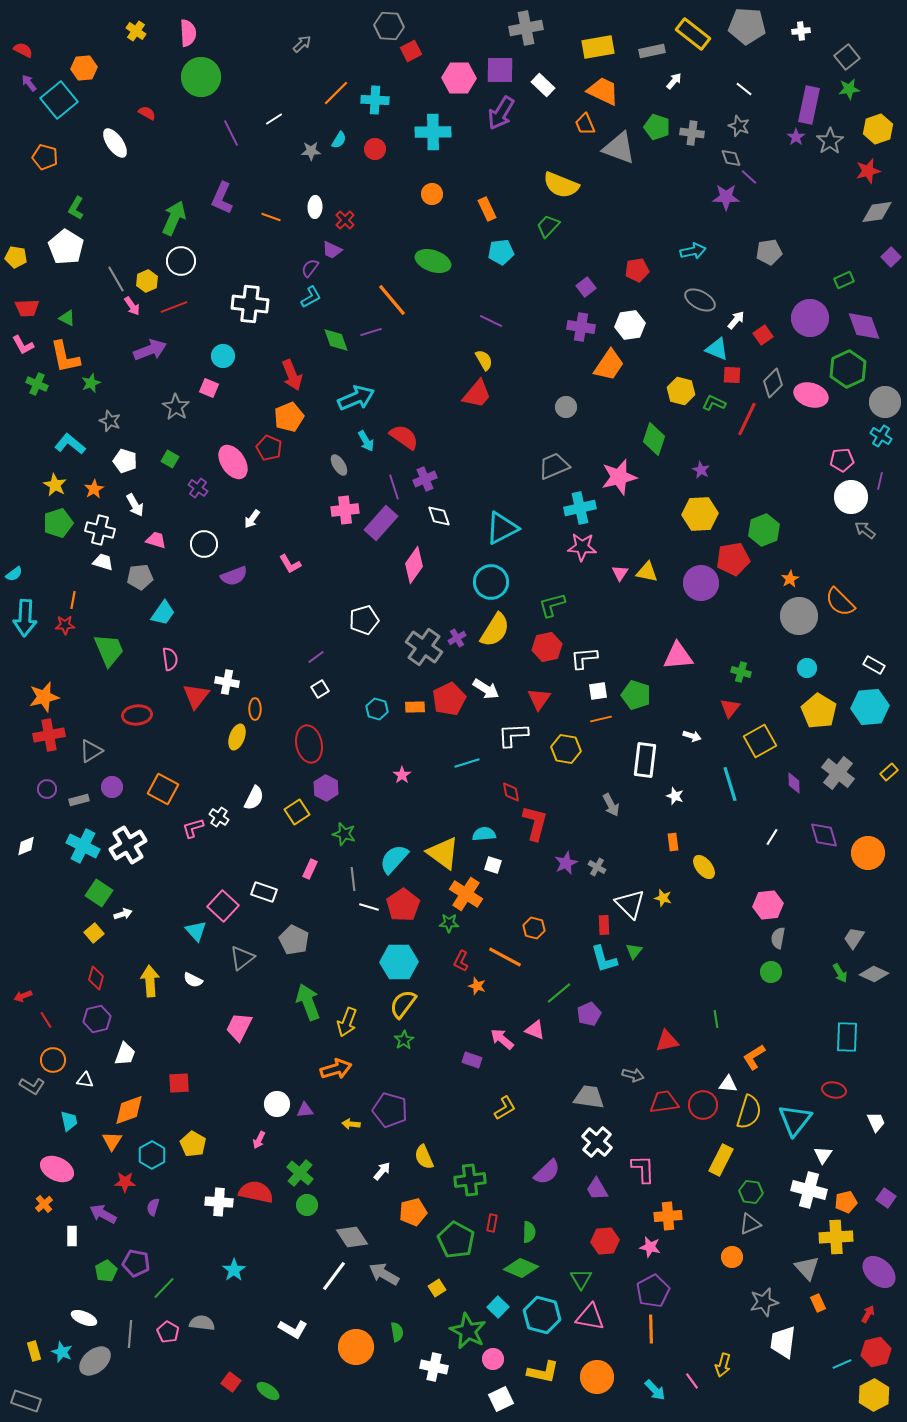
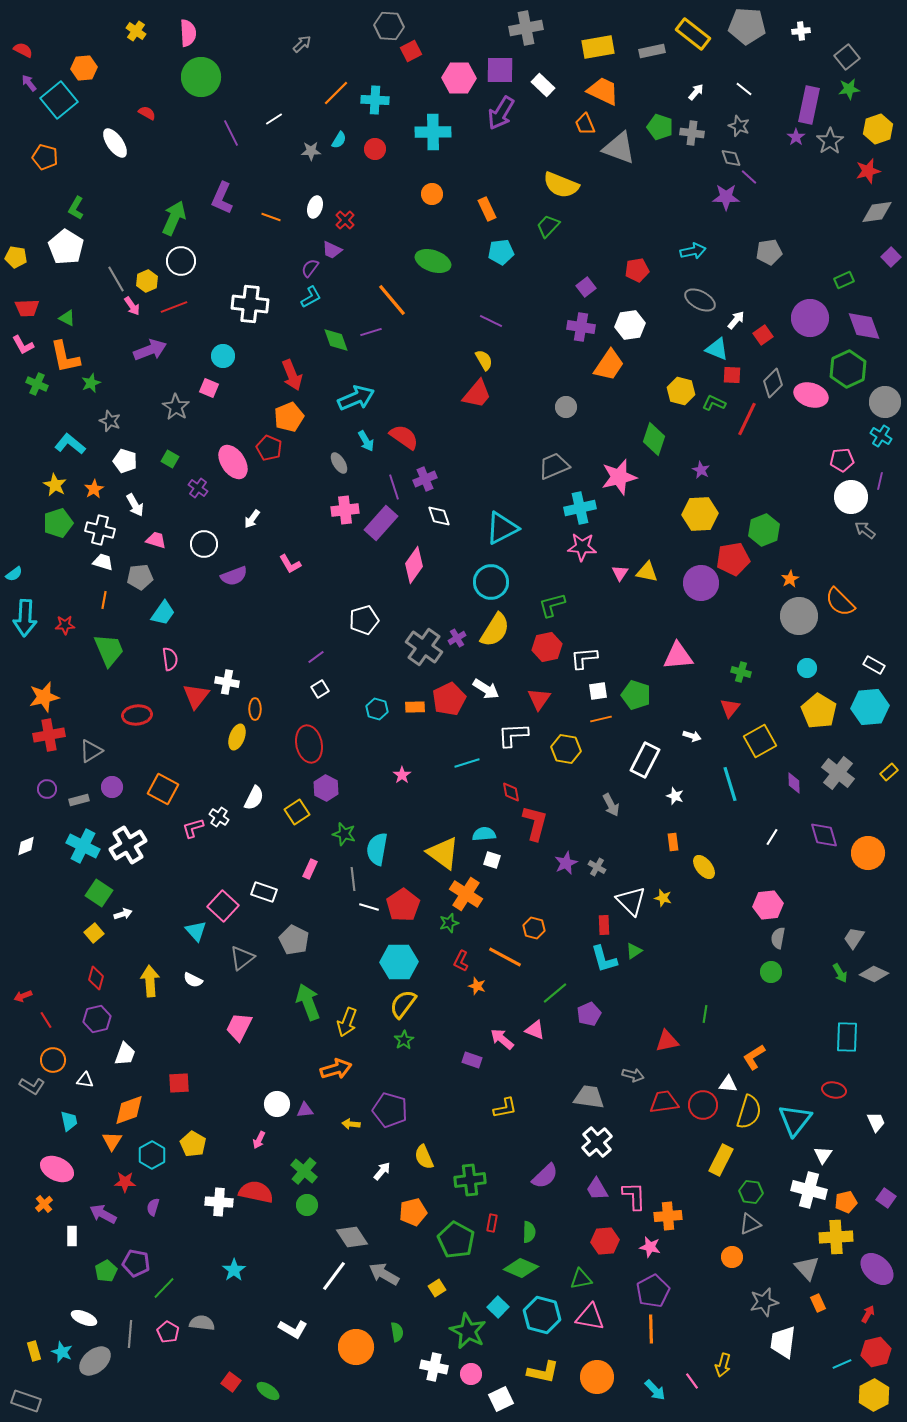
white arrow at (674, 81): moved 22 px right, 11 px down
green pentagon at (657, 127): moved 3 px right
white ellipse at (315, 207): rotated 15 degrees clockwise
gray ellipse at (339, 465): moved 2 px up
orange line at (73, 600): moved 31 px right
white rectangle at (645, 760): rotated 20 degrees clockwise
cyan semicircle at (394, 859): moved 17 px left, 10 px up; rotated 32 degrees counterclockwise
white square at (493, 865): moved 1 px left, 5 px up
white triangle at (630, 904): moved 1 px right, 3 px up
green star at (449, 923): rotated 18 degrees counterclockwise
green triangle at (634, 951): rotated 18 degrees clockwise
green line at (559, 993): moved 4 px left
green line at (716, 1019): moved 11 px left, 5 px up; rotated 18 degrees clockwise
yellow L-shape at (505, 1108): rotated 20 degrees clockwise
white cross at (597, 1142): rotated 8 degrees clockwise
pink L-shape at (643, 1169): moved 9 px left, 27 px down
purple semicircle at (547, 1172): moved 2 px left, 4 px down
green cross at (300, 1173): moved 4 px right, 2 px up
purple ellipse at (879, 1272): moved 2 px left, 3 px up
green triangle at (581, 1279): rotated 50 degrees clockwise
pink circle at (493, 1359): moved 22 px left, 15 px down
